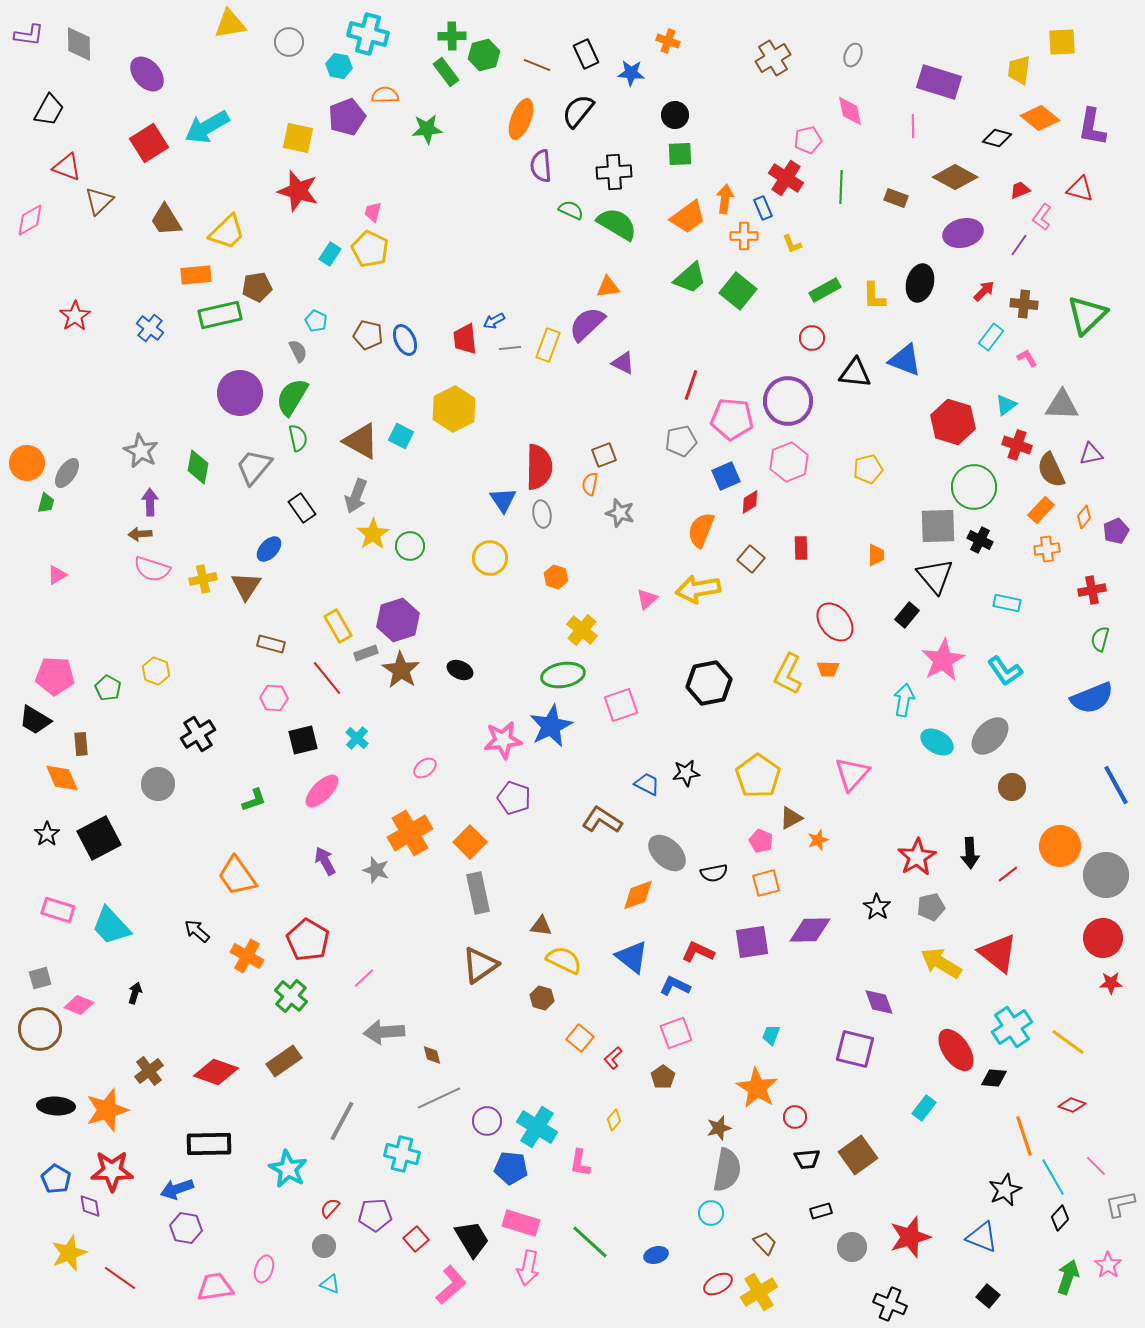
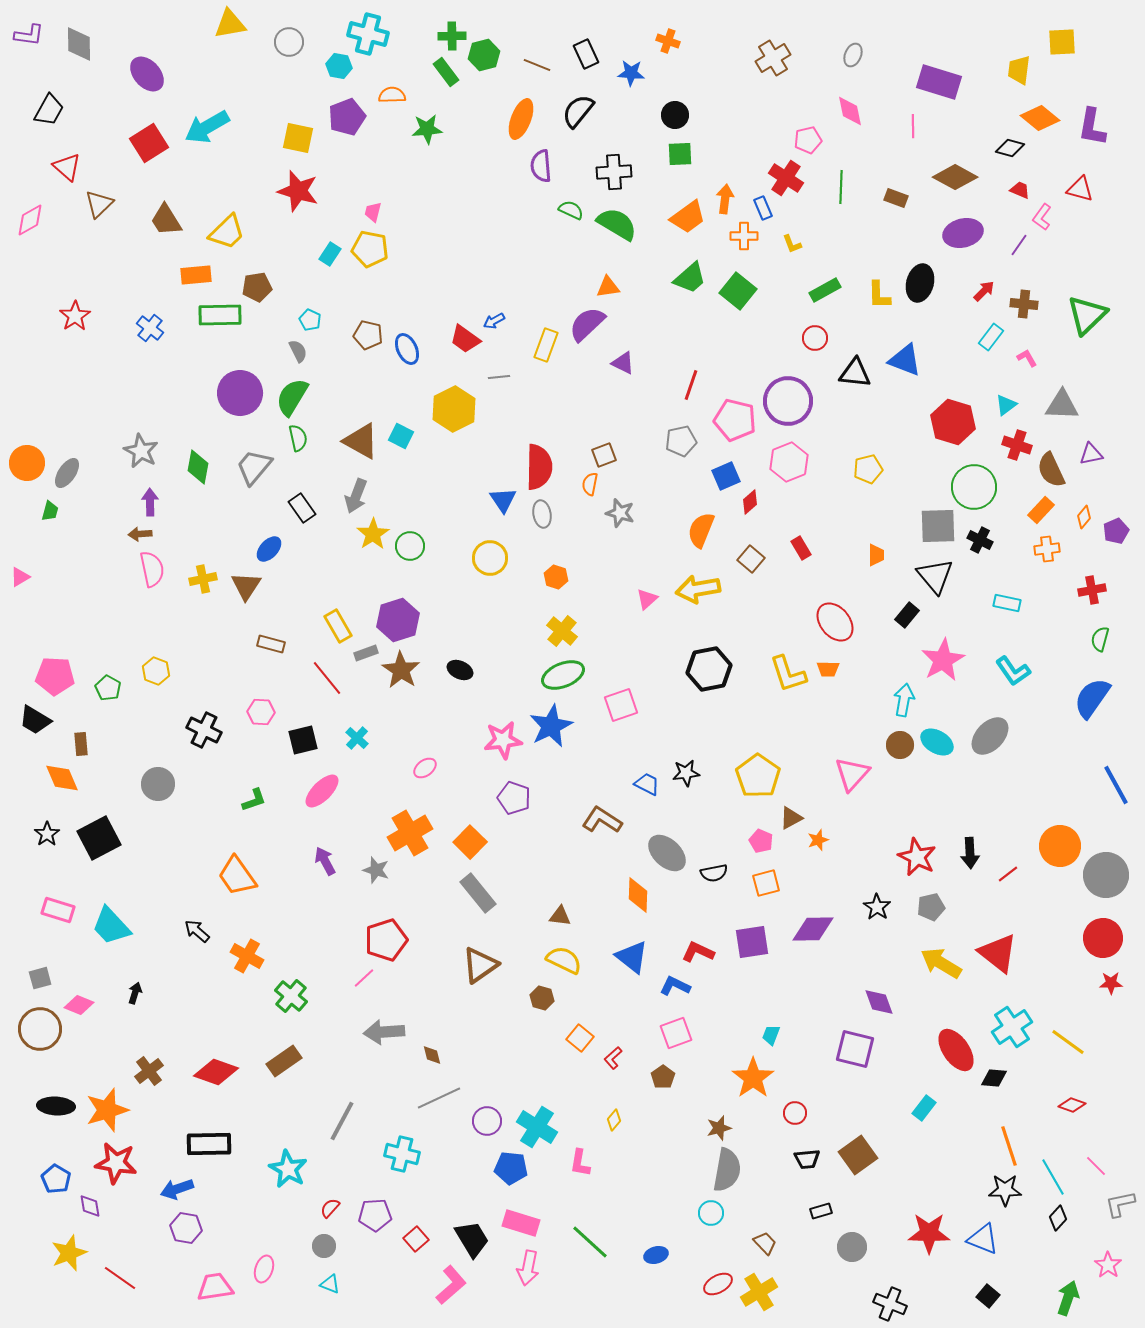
orange semicircle at (385, 95): moved 7 px right
black diamond at (997, 138): moved 13 px right, 10 px down
red triangle at (67, 167): rotated 20 degrees clockwise
red trapezoid at (1020, 190): rotated 45 degrees clockwise
brown triangle at (99, 201): moved 3 px down
yellow pentagon at (370, 249): rotated 15 degrees counterclockwise
yellow L-shape at (874, 296): moved 5 px right, 1 px up
green rectangle at (220, 315): rotated 12 degrees clockwise
cyan pentagon at (316, 321): moved 6 px left, 1 px up
red circle at (812, 338): moved 3 px right
red trapezoid at (465, 339): rotated 48 degrees counterclockwise
blue ellipse at (405, 340): moved 2 px right, 9 px down
yellow rectangle at (548, 345): moved 2 px left
gray line at (510, 348): moved 11 px left, 29 px down
pink pentagon at (732, 419): moved 3 px right, 1 px down; rotated 9 degrees clockwise
red diamond at (750, 502): rotated 10 degrees counterclockwise
green trapezoid at (46, 503): moved 4 px right, 8 px down
red rectangle at (801, 548): rotated 30 degrees counterclockwise
pink semicircle at (152, 569): rotated 120 degrees counterclockwise
pink triangle at (57, 575): moved 37 px left, 2 px down
yellow cross at (582, 630): moved 20 px left, 1 px down
cyan L-shape at (1005, 671): moved 8 px right
yellow L-shape at (788, 674): rotated 45 degrees counterclockwise
green ellipse at (563, 675): rotated 12 degrees counterclockwise
black hexagon at (709, 683): moved 14 px up
pink hexagon at (274, 698): moved 13 px left, 14 px down
blue semicircle at (1092, 698): rotated 147 degrees clockwise
black cross at (198, 734): moved 6 px right, 4 px up; rotated 32 degrees counterclockwise
brown circle at (1012, 787): moved 112 px left, 42 px up
red star at (917, 857): rotated 15 degrees counterclockwise
gray rectangle at (478, 893): rotated 27 degrees counterclockwise
orange diamond at (638, 895): rotated 69 degrees counterclockwise
brown triangle at (541, 926): moved 19 px right, 10 px up
purple diamond at (810, 930): moved 3 px right, 1 px up
red pentagon at (308, 940): moved 78 px right; rotated 24 degrees clockwise
orange star at (757, 1088): moved 4 px left, 10 px up; rotated 6 degrees clockwise
red circle at (795, 1117): moved 4 px up
orange line at (1024, 1136): moved 15 px left, 10 px down
red star at (112, 1171): moved 4 px right, 8 px up; rotated 9 degrees clockwise
black star at (1005, 1190): rotated 24 degrees clockwise
black diamond at (1060, 1218): moved 2 px left
red star at (910, 1237): moved 19 px right, 4 px up; rotated 18 degrees clockwise
blue triangle at (982, 1237): moved 1 px right, 2 px down
green arrow at (1068, 1277): moved 21 px down
